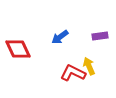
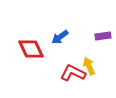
purple rectangle: moved 3 px right
red diamond: moved 13 px right
